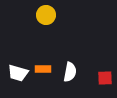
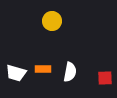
yellow circle: moved 6 px right, 6 px down
white trapezoid: moved 2 px left
